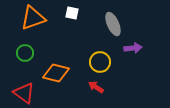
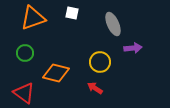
red arrow: moved 1 px left, 1 px down
